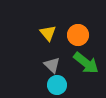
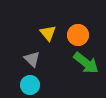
gray triangle: moved 20 px left, 6 px up
cyan circle: moved 27 px left
